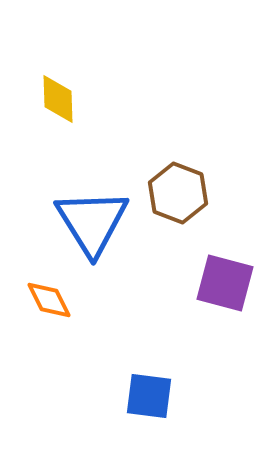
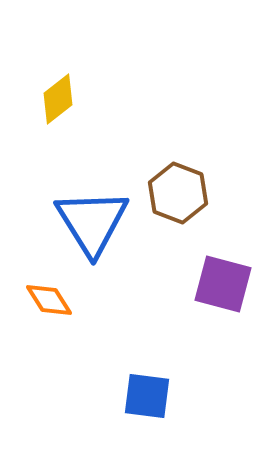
yellow diamond: rotated 54 degrees clockwise
purple square: moved 2 px left, 1 px down
orange diamond: rotated 6 degrees counterclockwise
blue square: moved 2 px left
